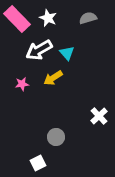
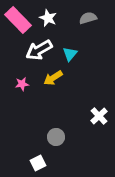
pink rectangle: moved 1 px right, 1 px down
cyan triangle: moved 3 px right, 1 px down; rotated 21 degrees clockwise
